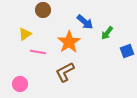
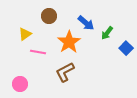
brown circle: moved 6 px right, 6 px down
blue arrow: moved 1 px right, 1 px down
blue square: moved 1 px left, 3 px up; rotated 24 degrees counterclockwise
